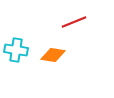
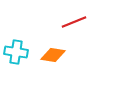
cyan cross: moved 2 px down
